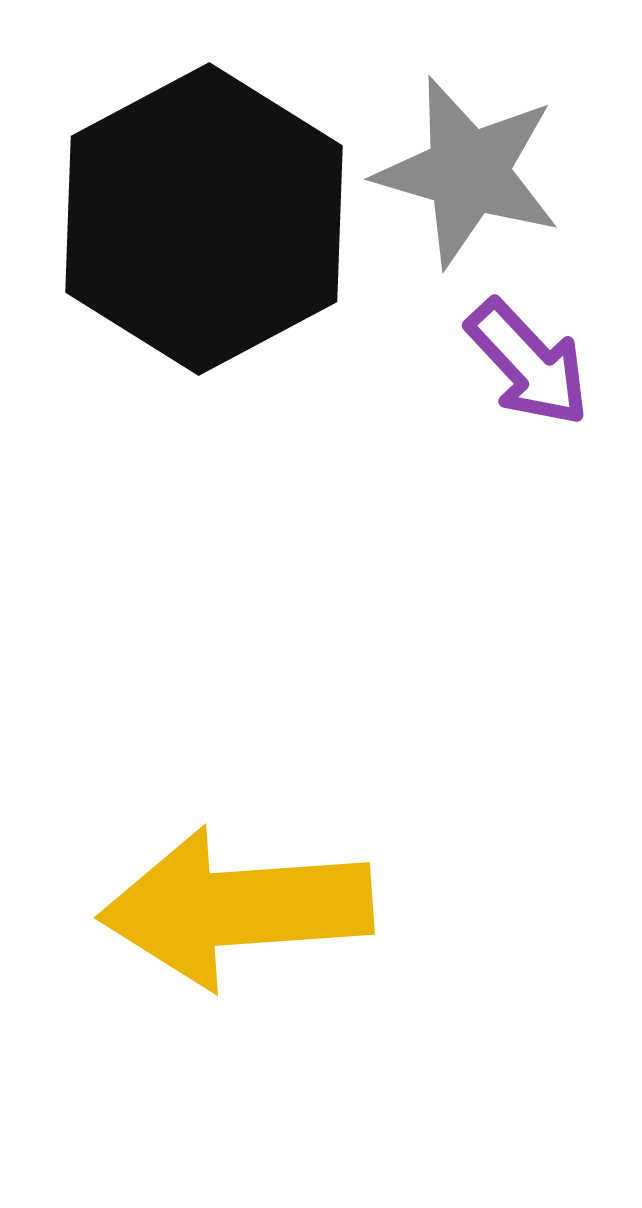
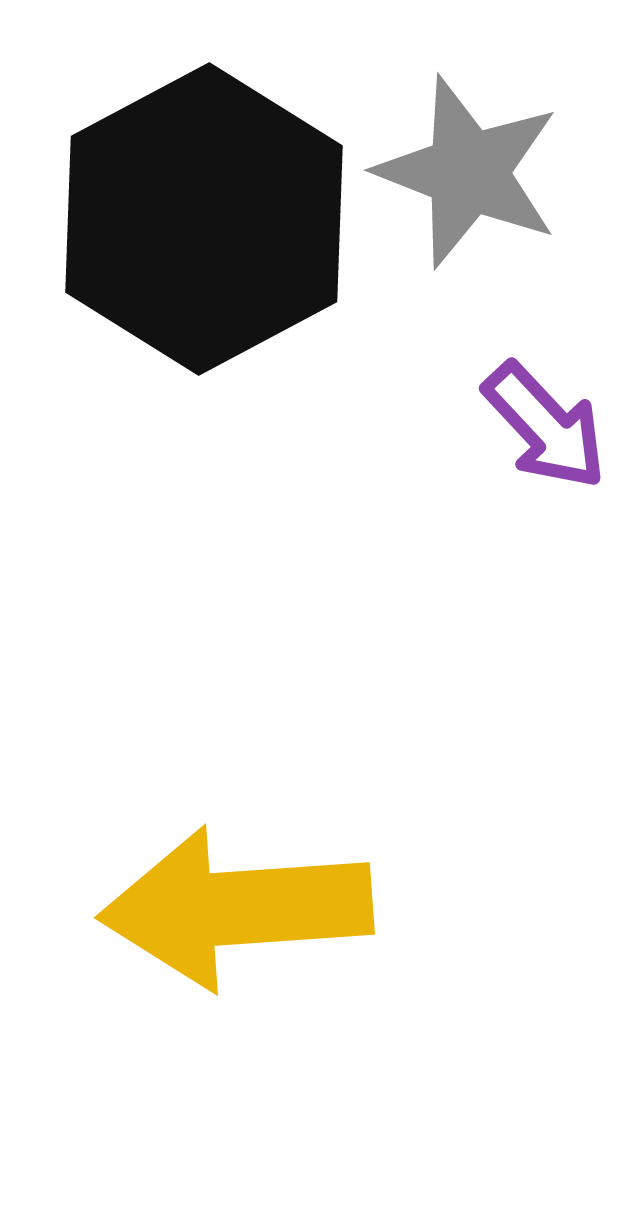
gray star: rotated 5 degrees clockwise
purple arrow: moved 17 px right, 63 px down
